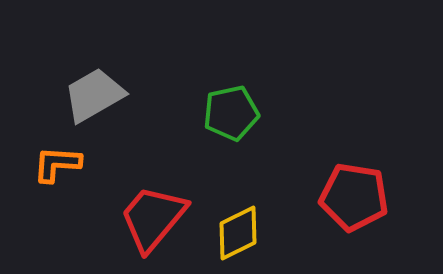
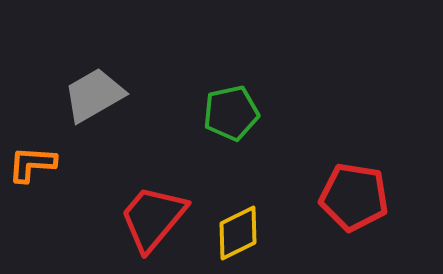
orange L-shape: moved 25 px left
